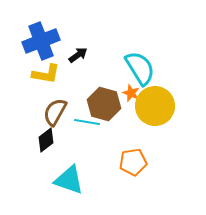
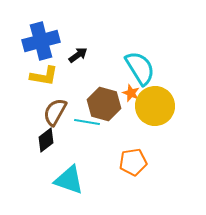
blue cross: rotated 6 degrees clockwise
yellow L-shape: moved 2 px left, 2 px down
